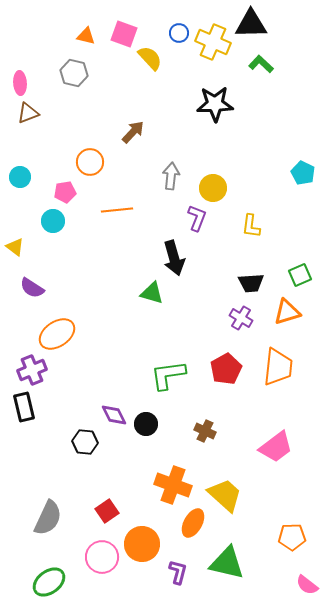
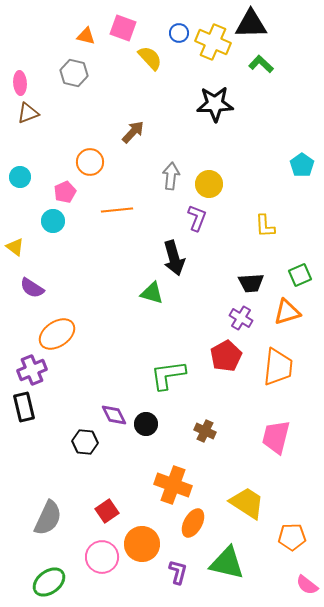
pink square at (124, 34): moved 1 px left, 6 px up
cyan pentagon at (303, 173): moved 1 px left, 8 px up; rotated 10 degrees clockwise
yellow circle at (213, 188): moved 4 px left, 4 px up
pink pentagon at (65, 192): rotated 15 degrees counterclockwise
yellow L-shape at (251, 226): moved 14 px right; rotated 10 degrees counterclockwise
red pentagon at (226, 369): moved 13 px up
pink trapezoid at (276, 447): moved 10 px up; rotated 141 degrees clockwise
yellow trapezoid at (225, 495): moved 22 px right, 8 px down; rotated 9 degrees counterclockwise
